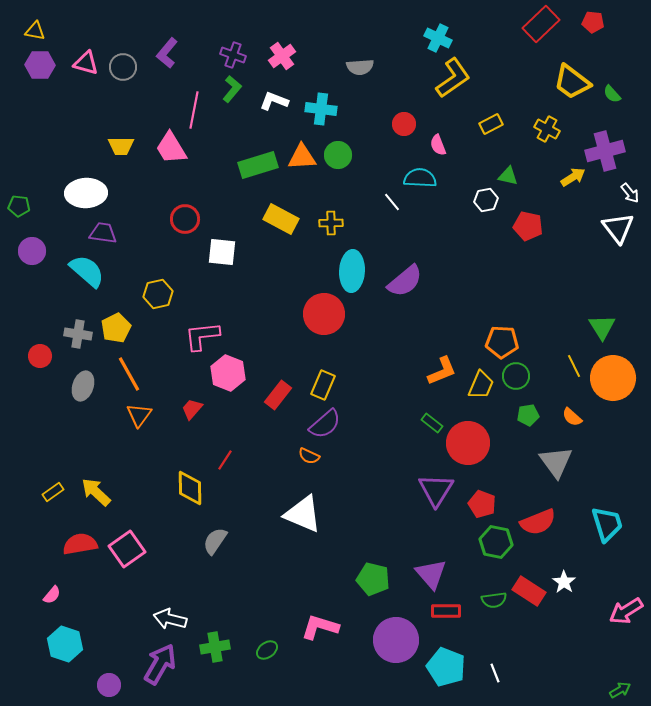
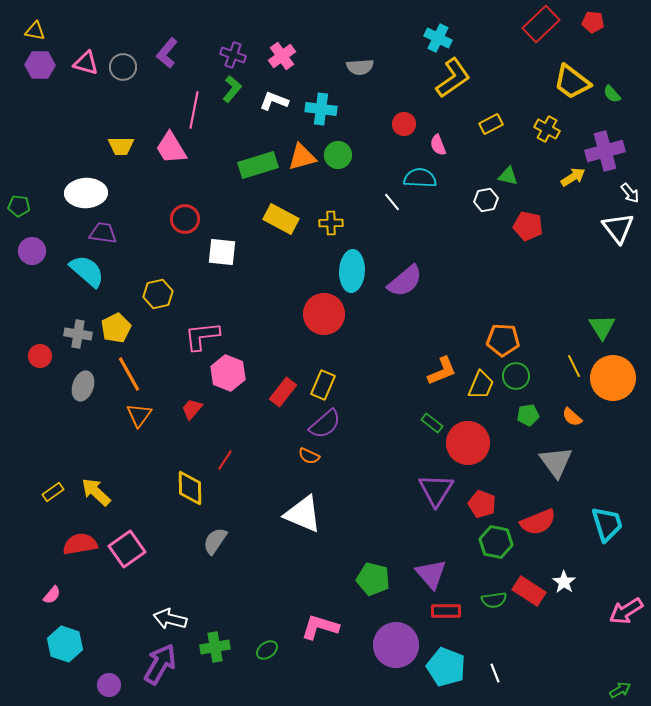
orange triangle at (302, 157): rotated 12 degrees counterclockwise
orange pentagon at (502, 342): moved 1 px right, 2 px up
red rectangle at (278, 395): moved 5 px right, 3 px up
purple circle at (396, 640): moved 5 px down
